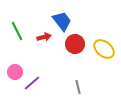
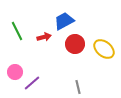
blue trapezoid: moved 2 px right; rotated 80 degrees counterclockwise
